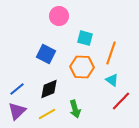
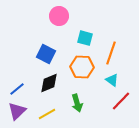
black diamond: moved 6 px up
green arrow: moved 2 px right, 6 px up
